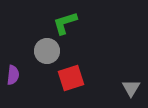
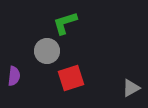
purple semicircle: moved 1 px right, 1 px down
gray triangle: rotated 30 degrees clockwise
